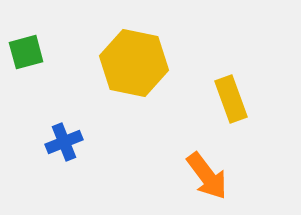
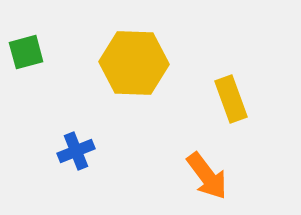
yellow hexagon: rotated 10 degrees counterclockwise
blue cross: moved 12 px right, 9 px down
